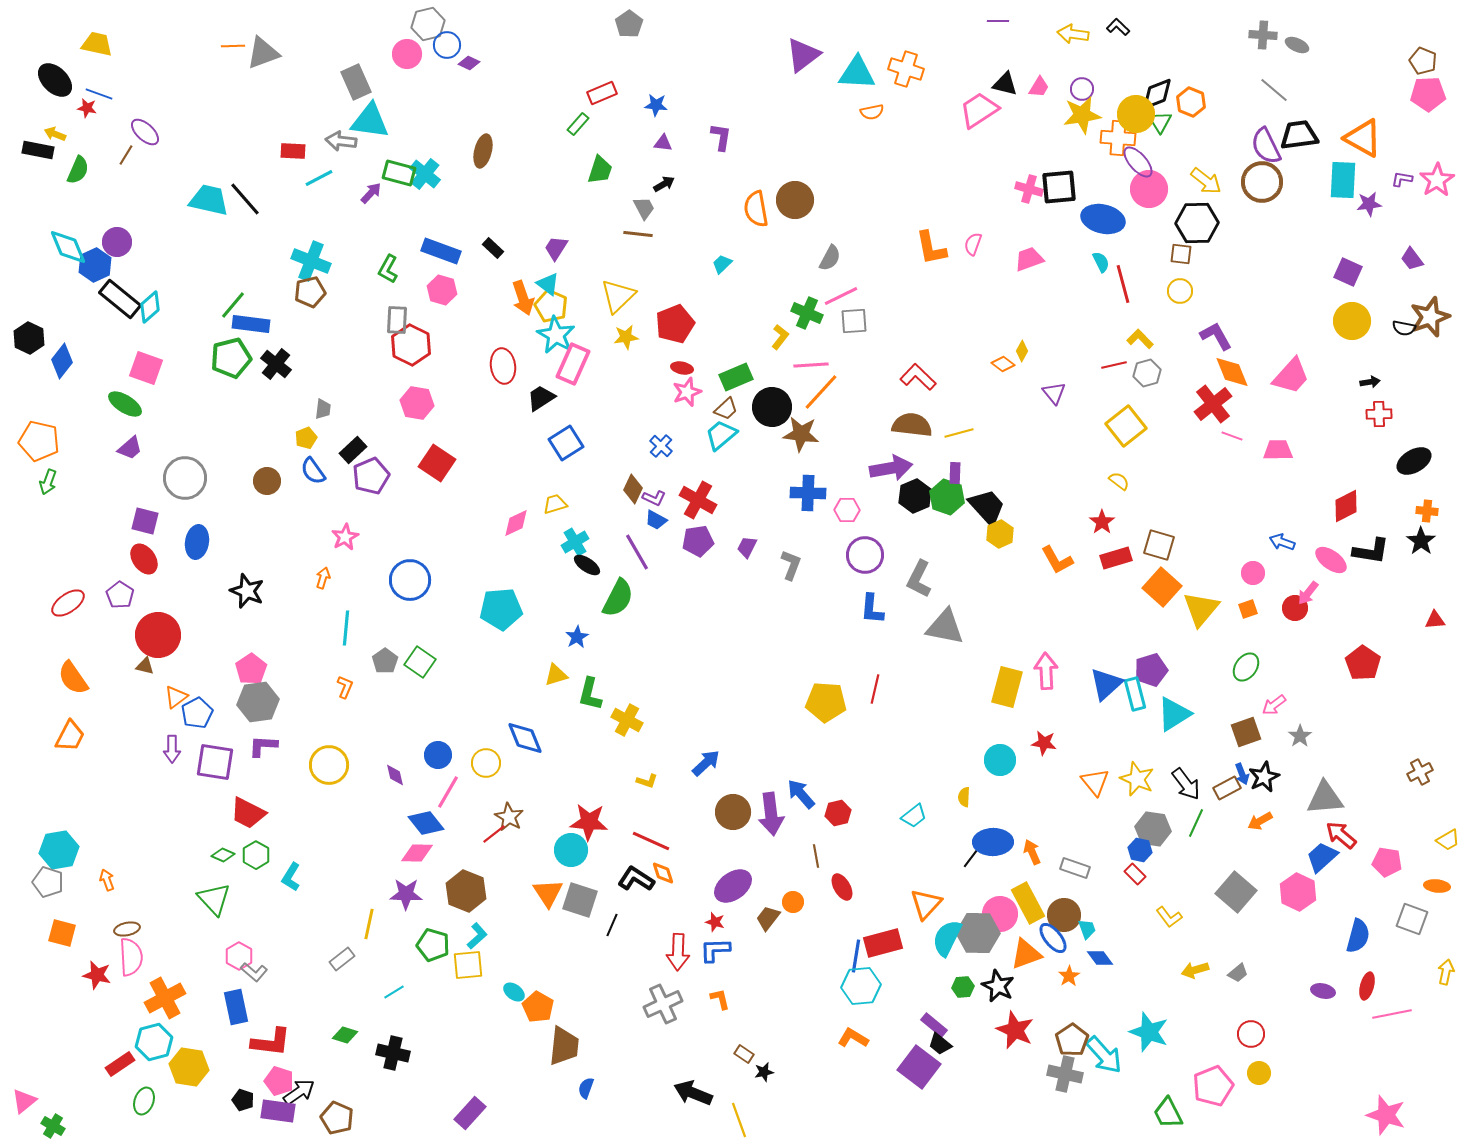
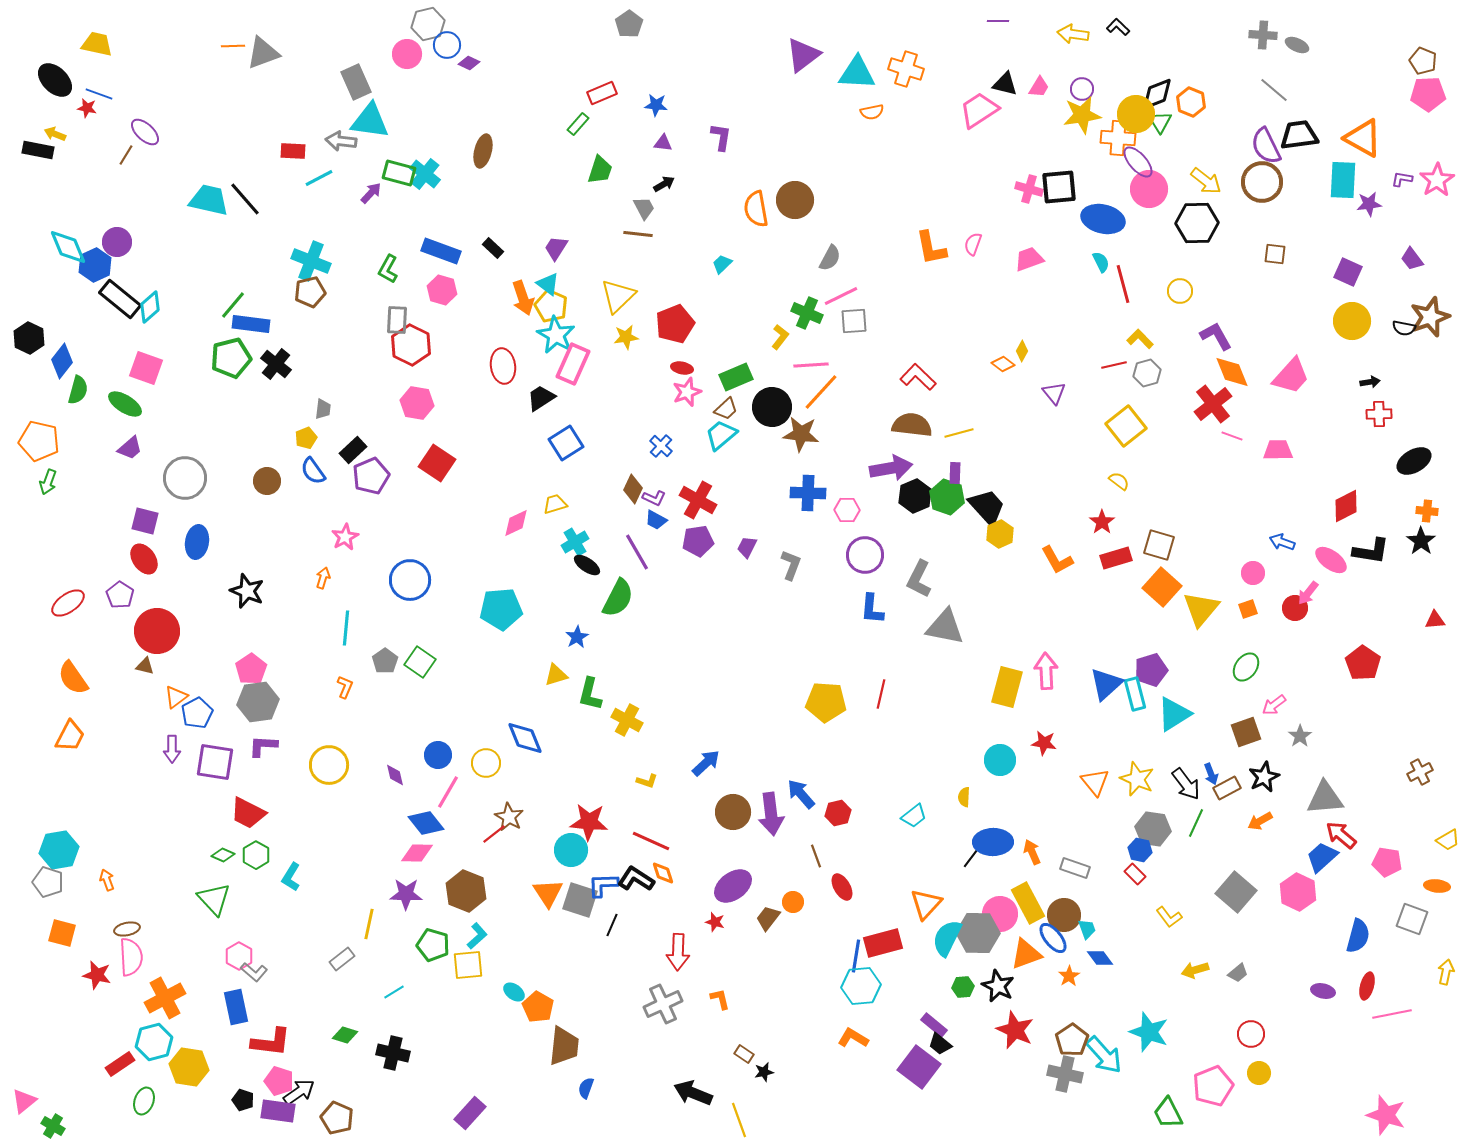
green semicircle at (78, 170): moved 220 px down; rotated 8 degrees counterclockwise
brown square at (1181, 254): moved 94 px right
red circle at (158, 635): moved 1 px left, 4 px up
red line at (875, 689): moved 6 px right, 5 px down
blue arrow at (1242, 774): moved 31 px left
brown line at (816, 856): rotated 10 degrees counterclockwise
blue L-shape at (715, 950): moved 112 px left, 65 px up
